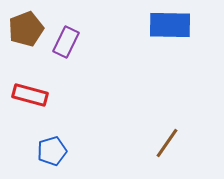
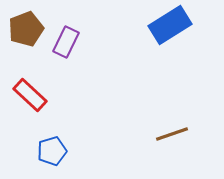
blue rectangle: rotated 33 degrees counterclockwise
red rectangle: rotated 28 degrees clockwise
brown line: moved 5 px right, 9 px up; rotated 36 degrees clockwise
